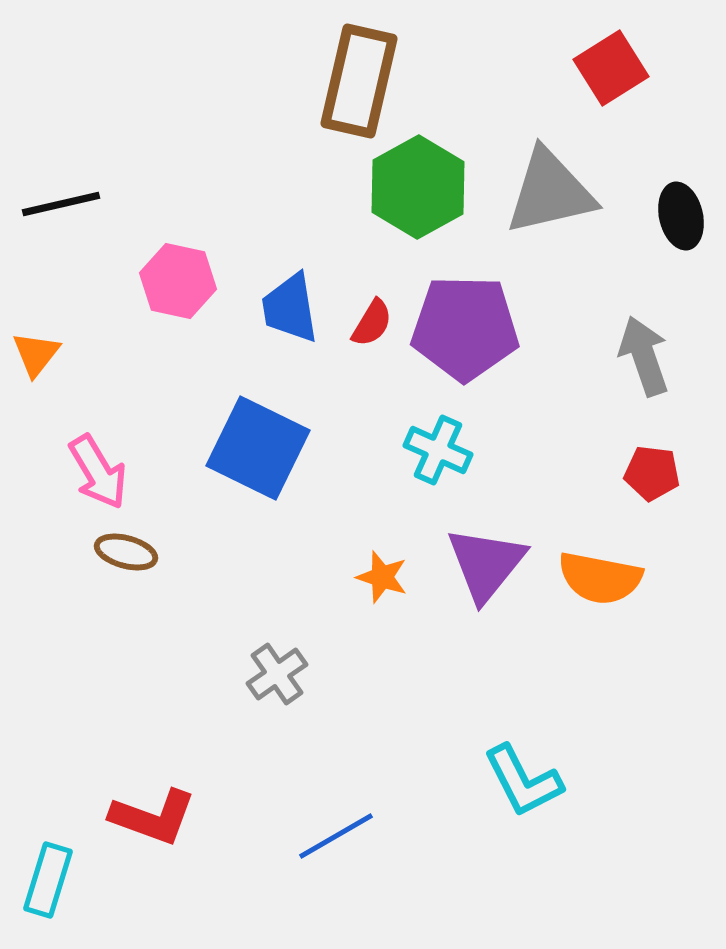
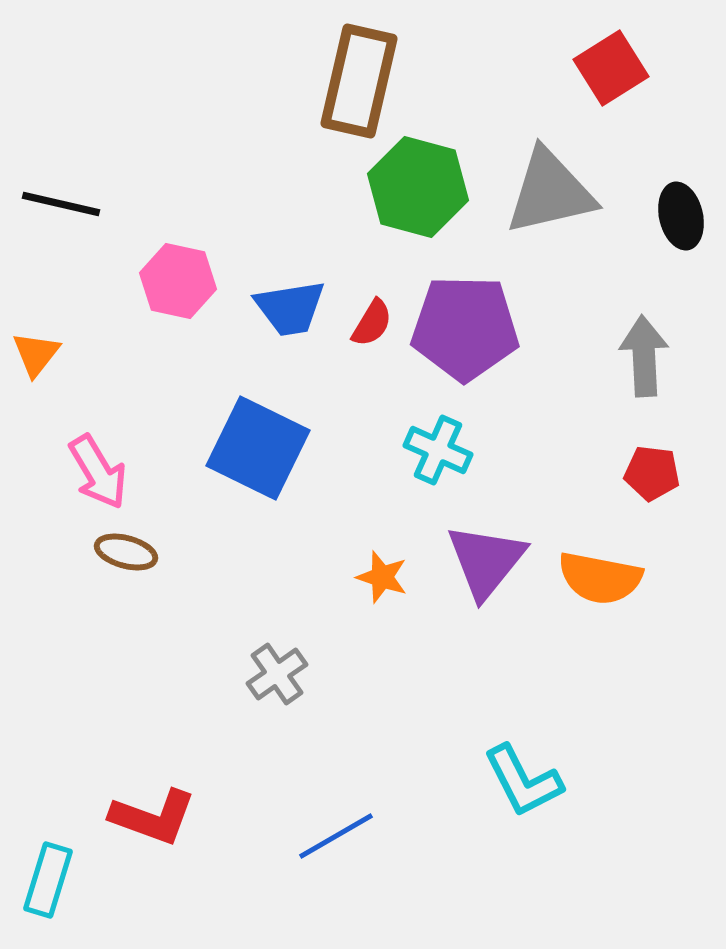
green hexagon: rotated 16 degrees counterclockwise
black line: rotated 26 degrees clockwise
blue trapezoid: rotated 90 degrees counterclockwise
gray arrow: rotated 16 degrees clockwise
purple triangle: moved 3 px up
